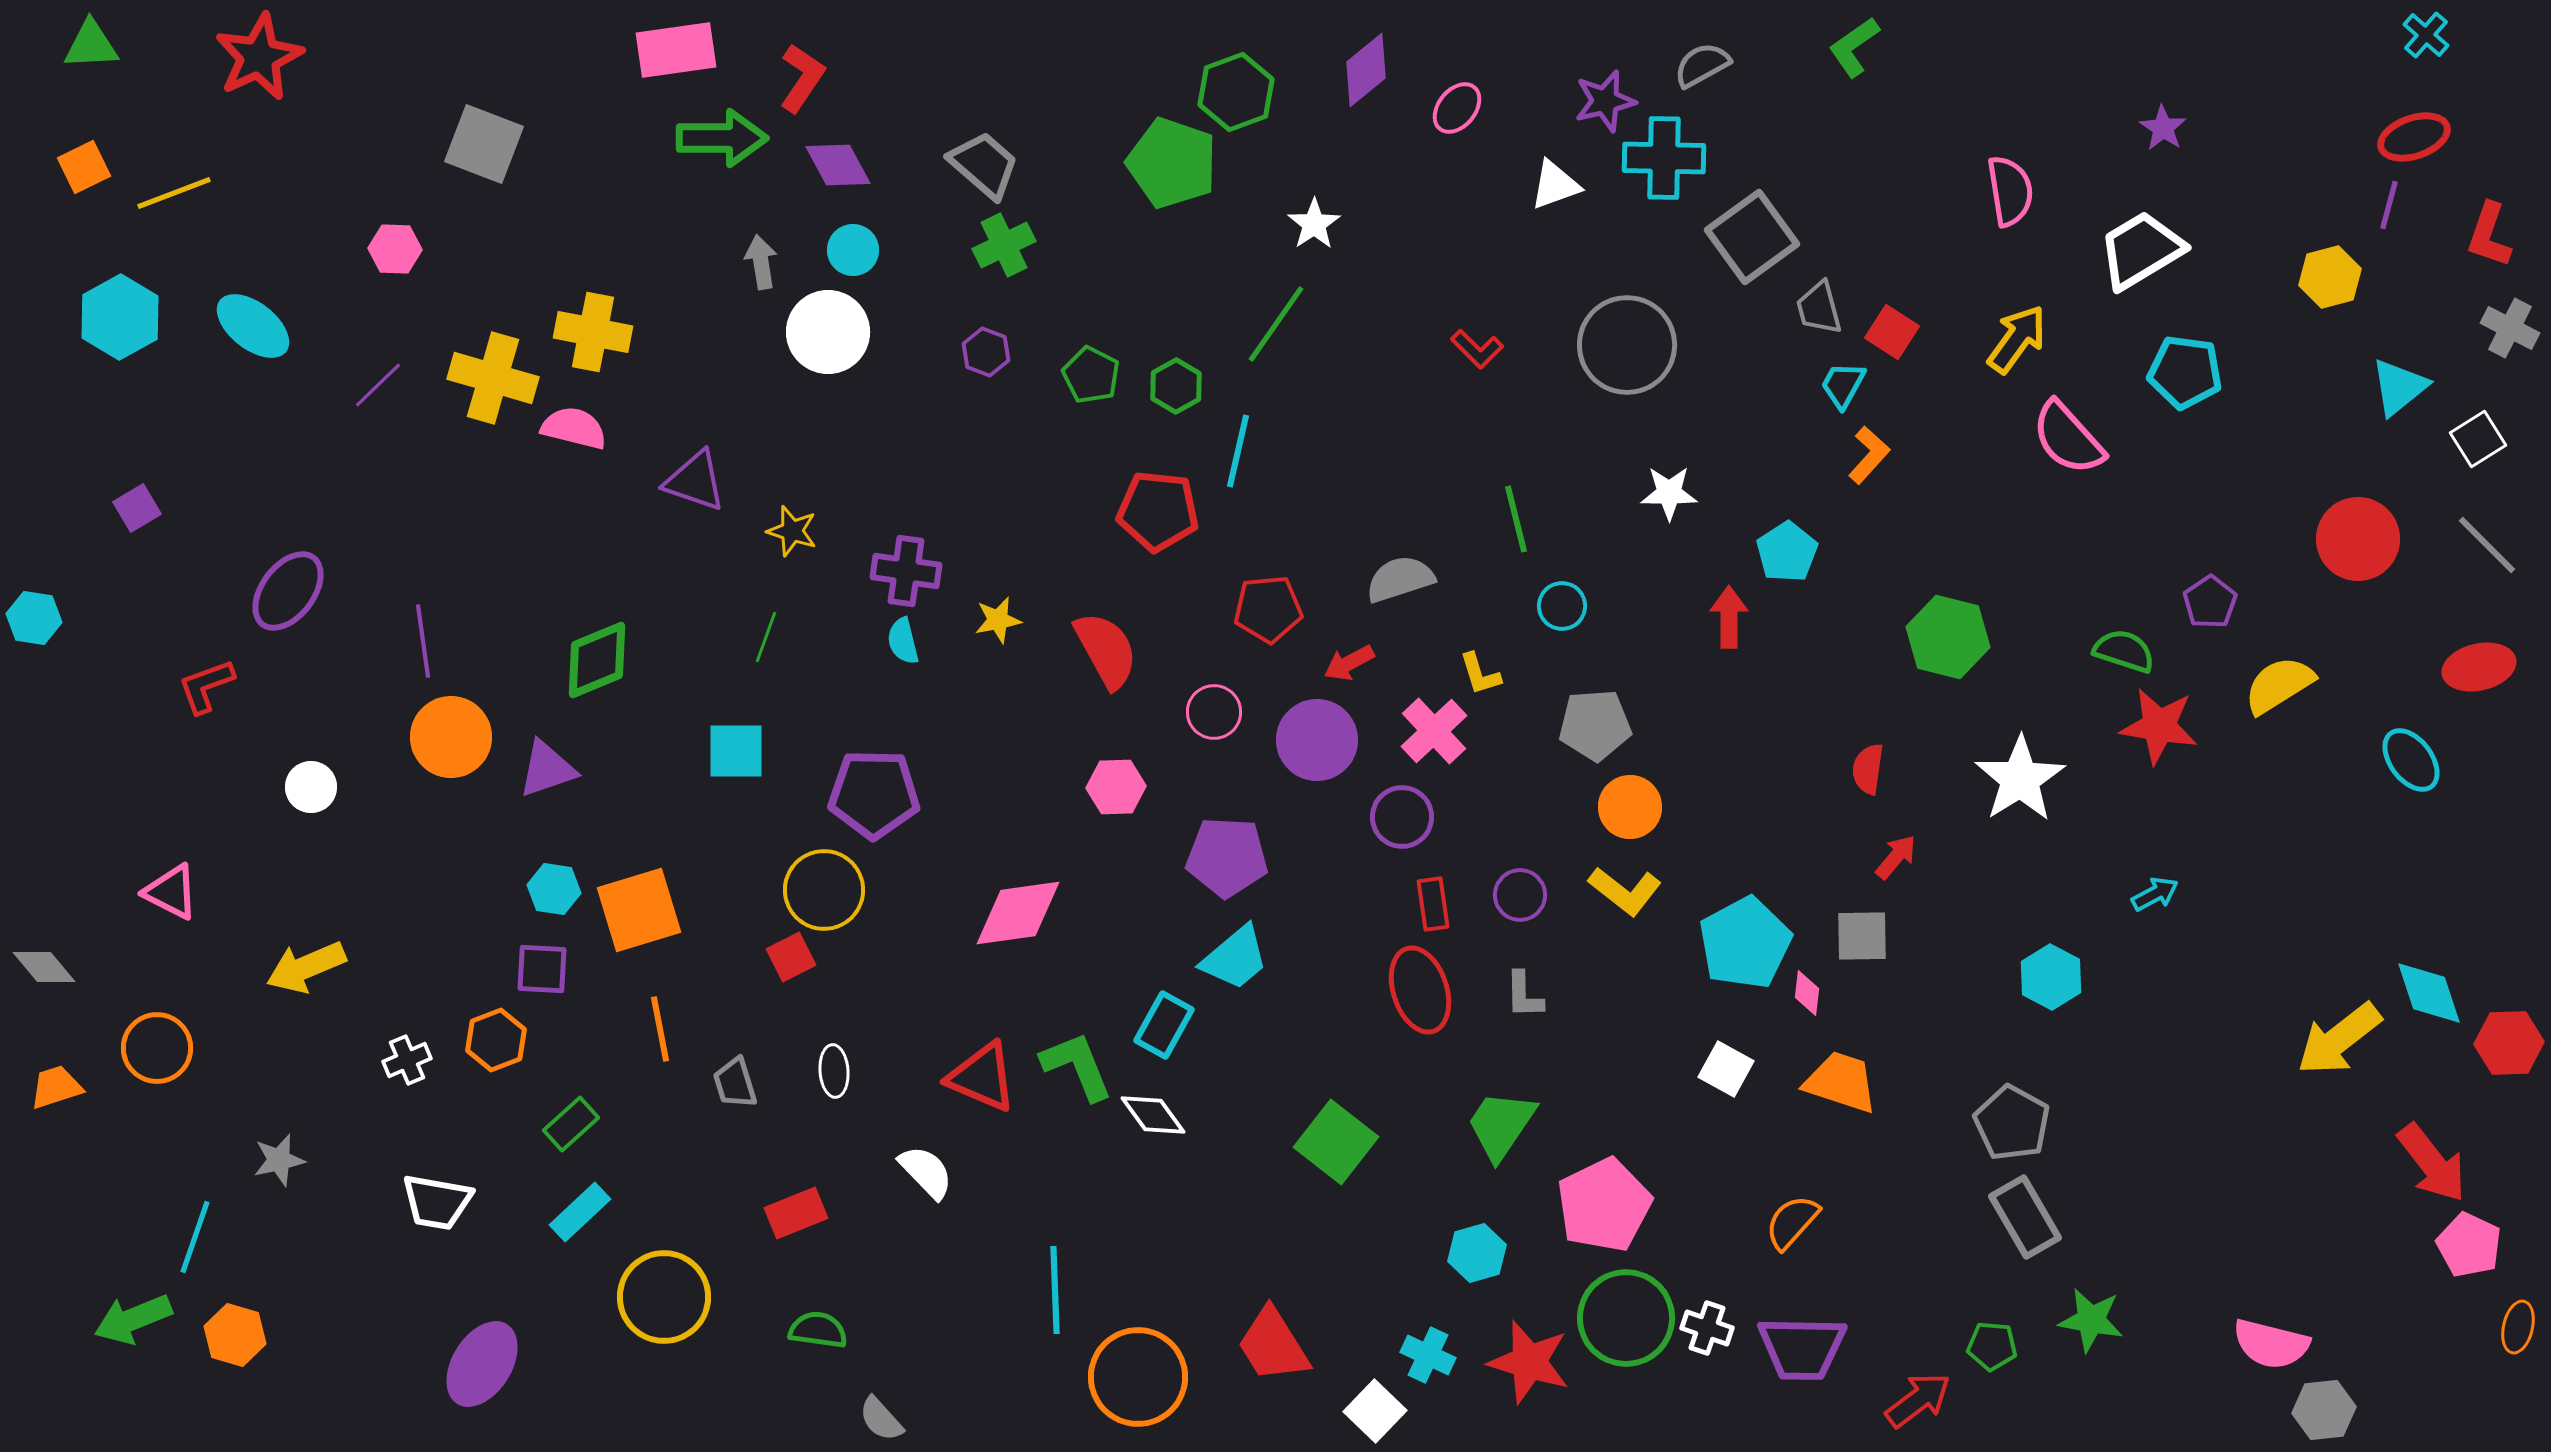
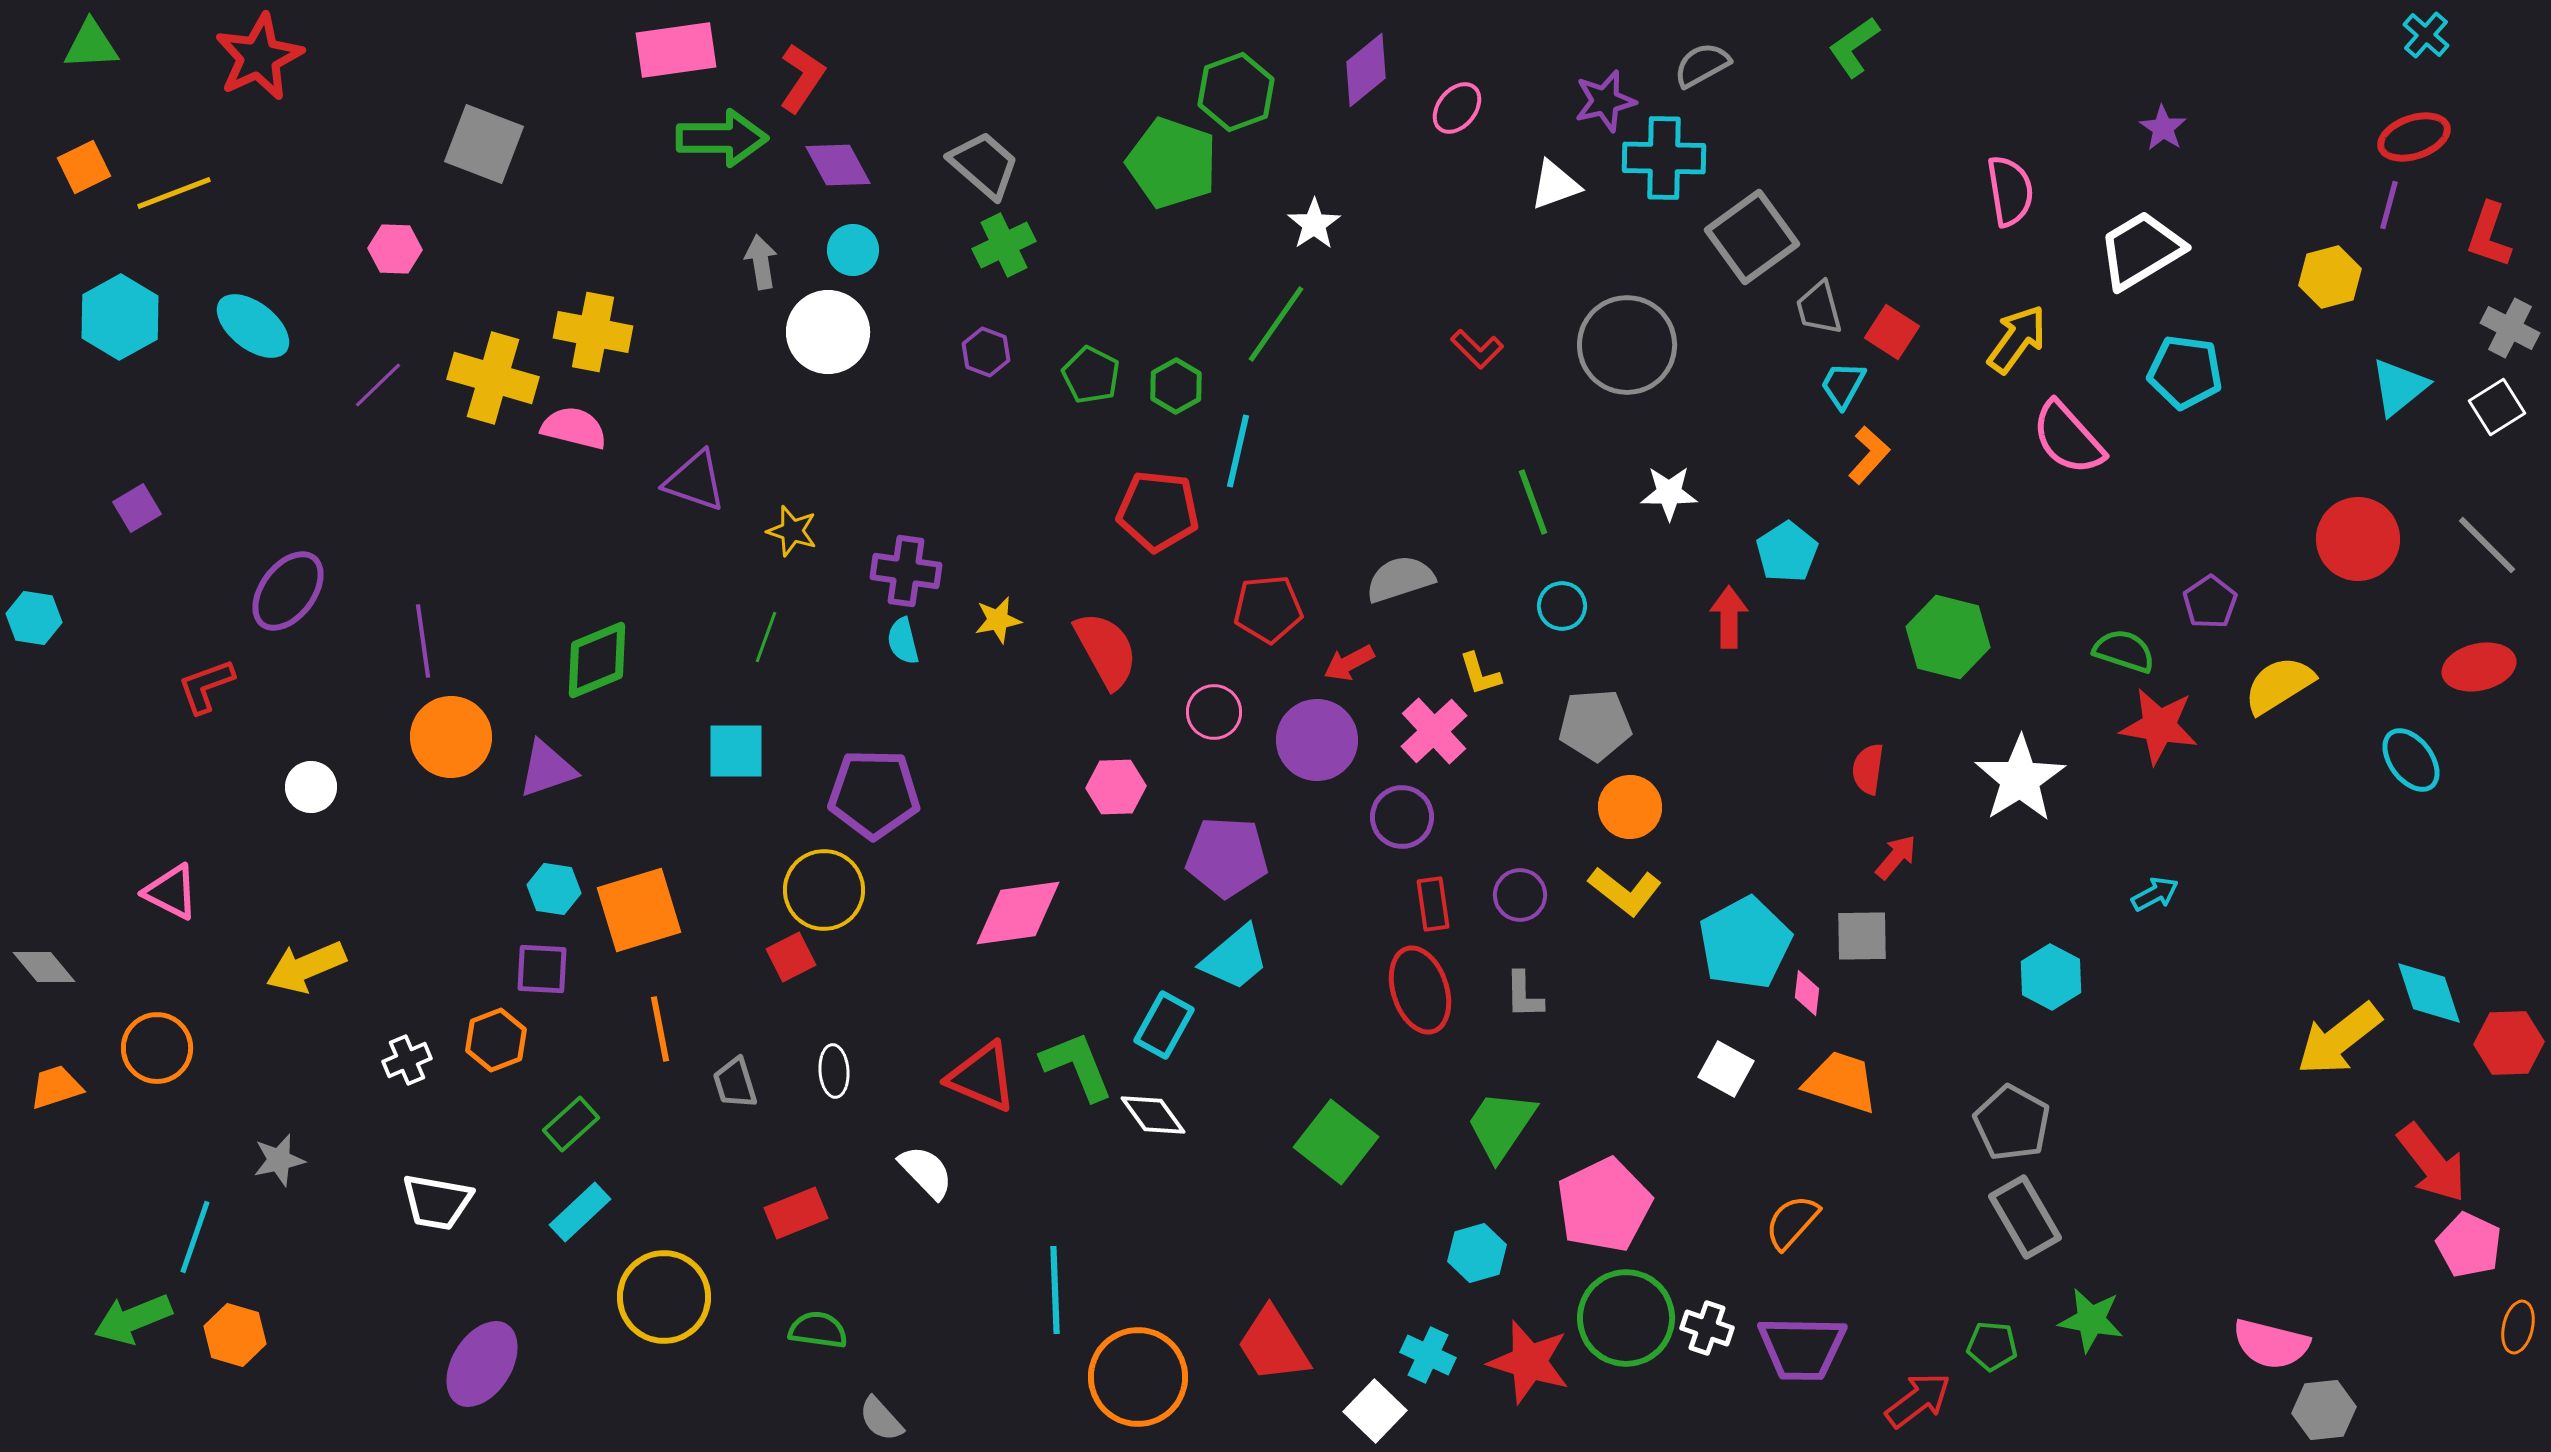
white square at (2478, 439): moved 19 px right, 32 px up
green line at (1516, 519): moved 17 px right, 17 px up; rotated 6 degrees counterclockwise
